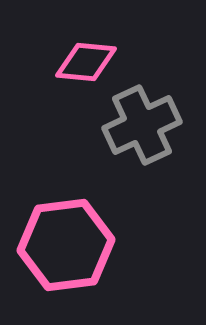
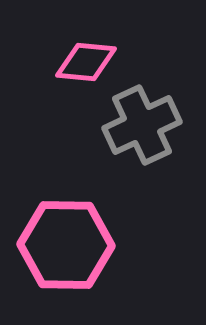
pink hexagon: rotated 8 degrees clockwise
